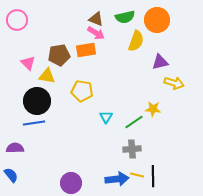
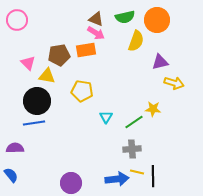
yellow line: moved 3 px up
